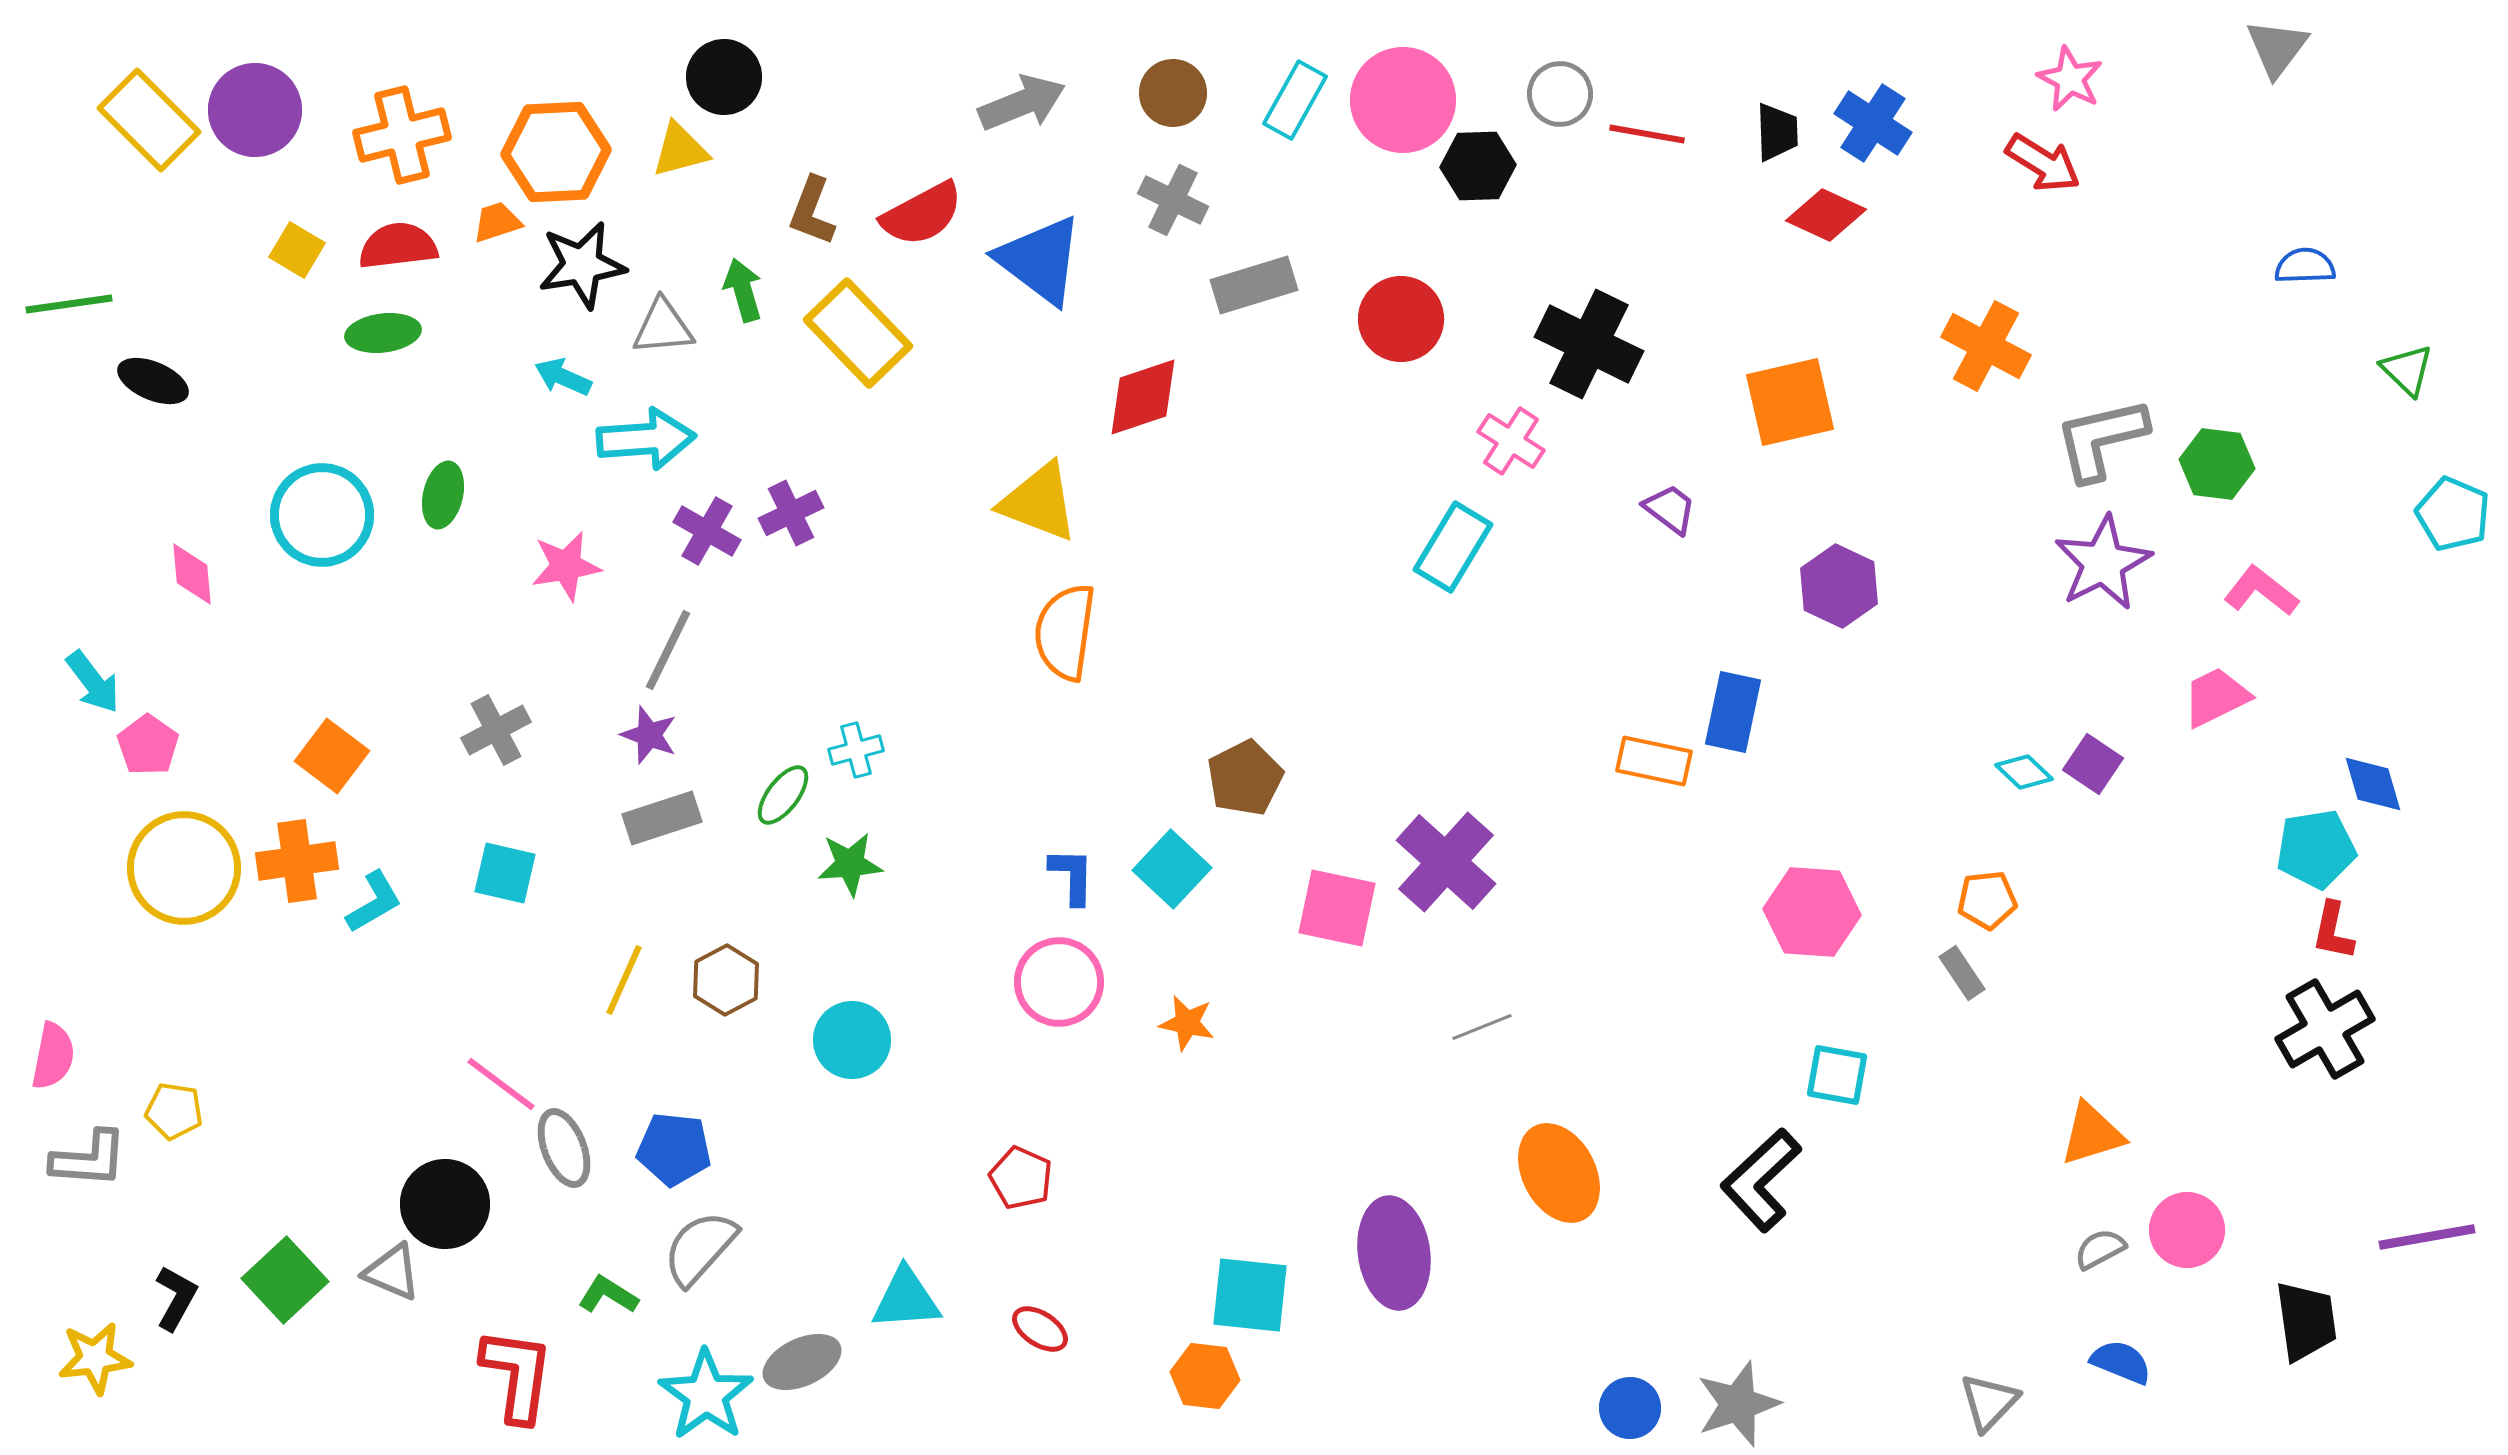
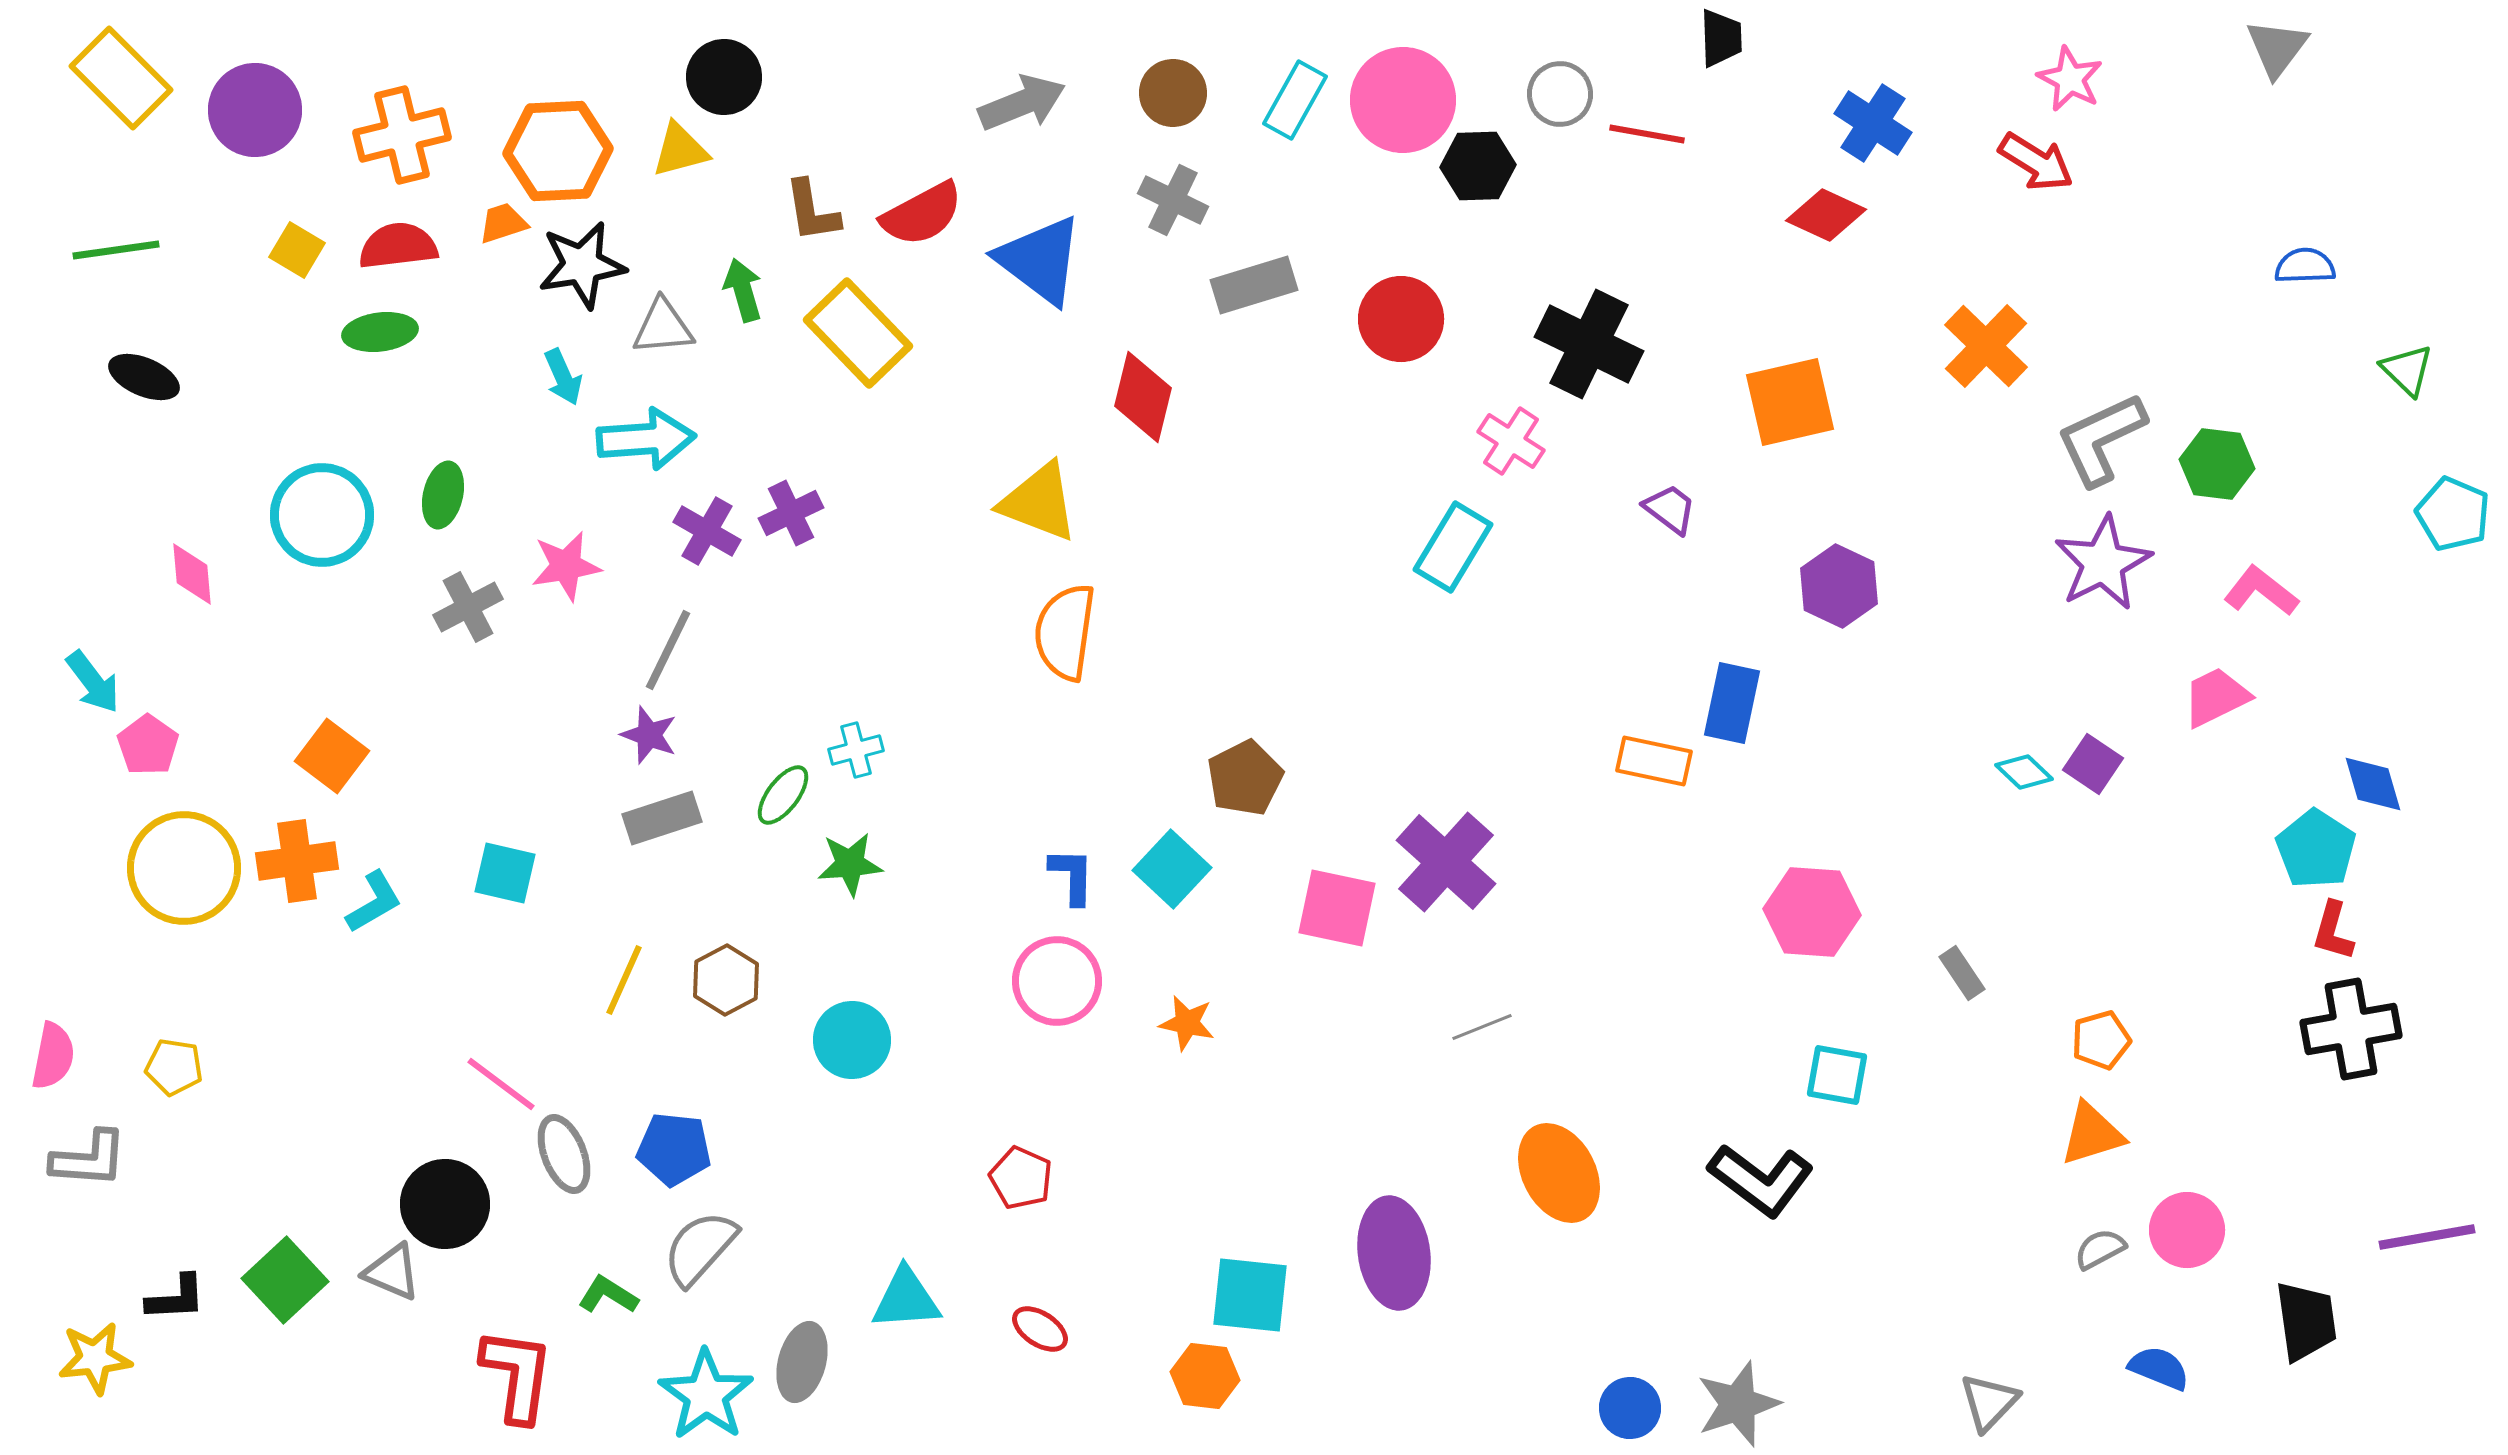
yellow rectangle at (149, 120): moved 28 px left, 42 px up
black trapezoid at (1777, 132): moved 56 px left, 94 px up
orange hexagon at (556, 152): moved 2 px right, 1 px up
red arrow at (2043, 163): moved 7 px left, 1 px up
brown L-shape at (812, 211): rotated 30 degrees counterclockwise
orange trapezoid at (497, 222): moved 6 px right, 1 px down
green line at (69, 304): moved 47 px right, 54 px up
green ellipse at (383, 333): moved 3 px left, 1 px up
orange cross at (1986, 346): rotated 16 degrees clockwise
cyan arrow at (563, 377): rotated 138 degrees counterclockwise
black ellipse at (153, 381): moved 9 px left, 4 px up
red diamond at (1143, 397): rotated 58 degrees counterclockwise
gray L-shape at (2101, 439): rotated 12 degrees counterclockwise
blue rectangle at (1733, 712): moved 1 px left, 9 px up
gray cross at (496, 730): moved 28 px left, 123 px up
cyan pentagon at (2316, 849): rotated 30 degrees counterclockwise
orange pentagon at (1987, 900): moved 114 px right, 140 px down; rotated 10 degrees counterclockwise
red L-shape at (2333, 931): rotated 4 degrees clockwise
pink circle at (1059, 982): moved 2 px left, 1 px up
black cross at (2325, 1029): moved 26 px right; rotated 20 degrees clockwise
yellow pentagon at (174, 1111): moved 44 px up
gray ellipse at (564, 1148): moved 6 px down
black L-shape at (1761, 1180): rotated 100 degrees counterclockwise
black L-shape at (176, 1298): rotated 58 degrees clockwise
gray ellipse at (802, 1362): rotated 50 degrees counterclockwise
blue semicircle at (2121, 1362): moved 38 px right, 6 px down
